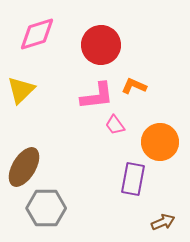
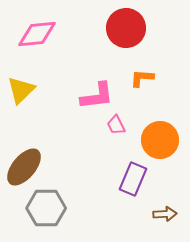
pink diamond: rotated 12 degrees clockwise
red circle: moved 25 px right, 17 px up
orange L-shape: moved 8 px right, 8 px up; rotated 20 degrees counterclockwise
pink trapezoid: moved 1 px right; rotated 10 degrees clockwise
orange circle: moved 2 px up
brown ellipse: rotated 9 degrees clockwise
purple rectangle: rotated 12 degrees clockwise
brown arrow: moved 2 px right, 8 px up; rotated 20 degrees clockwise
